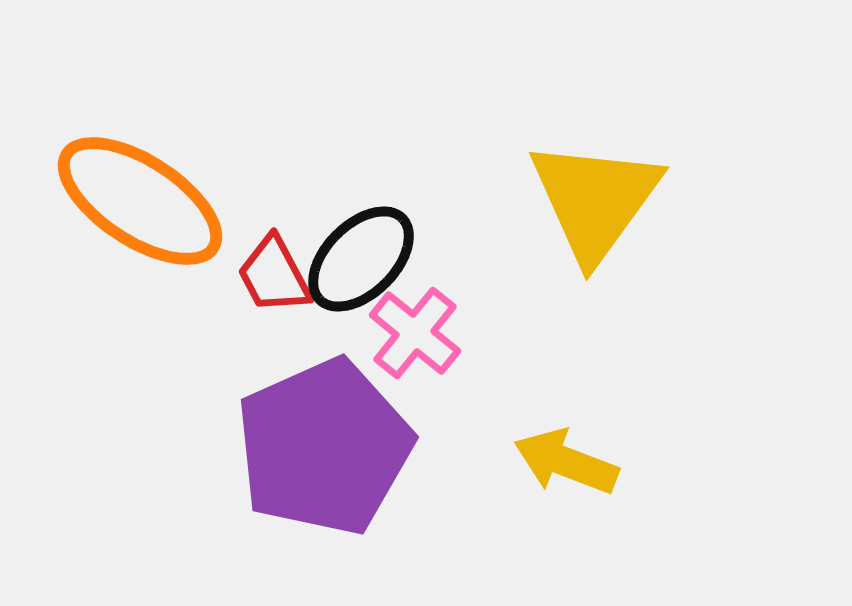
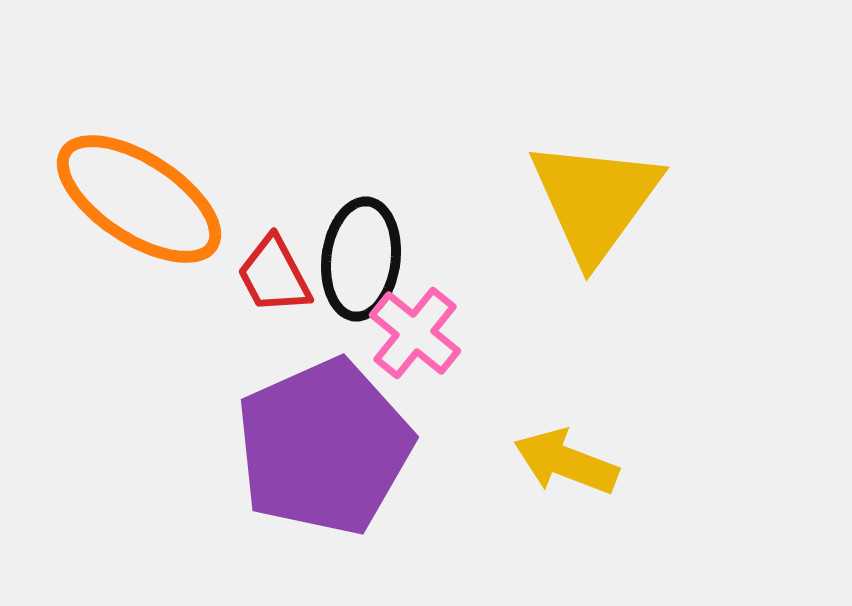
orange ellipse: moved 1 px left, 2 px up
black ellipse: rotated 38 degrees counterclockwise
